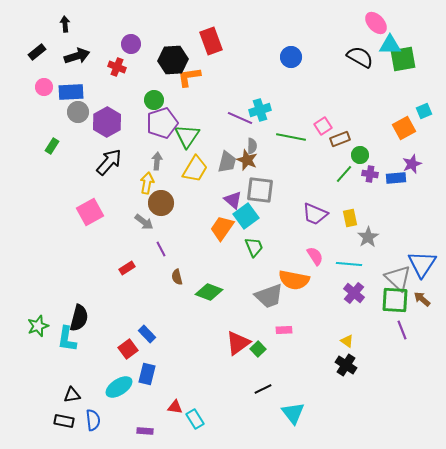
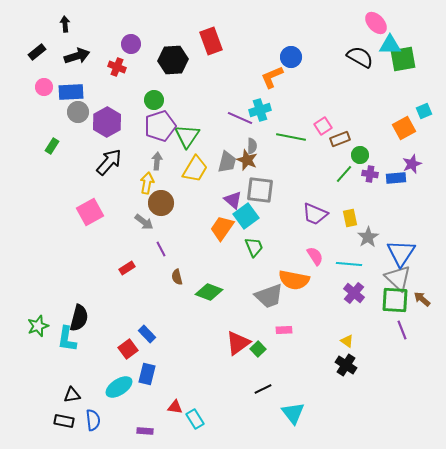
orange L-shape at (189, 77): moved 83 px right; rotated 15 degrees counterclockwise
purple pentagon at (162, 123): moved 2 px left, 3 px down
blue triangle at (422, 264): moved 21 px left, 11 px up
